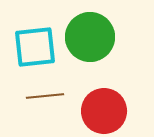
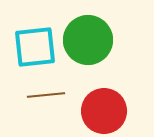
green circle: moved 2 px left, 3 px down
brown line: moved 1 px right, 1 px up
